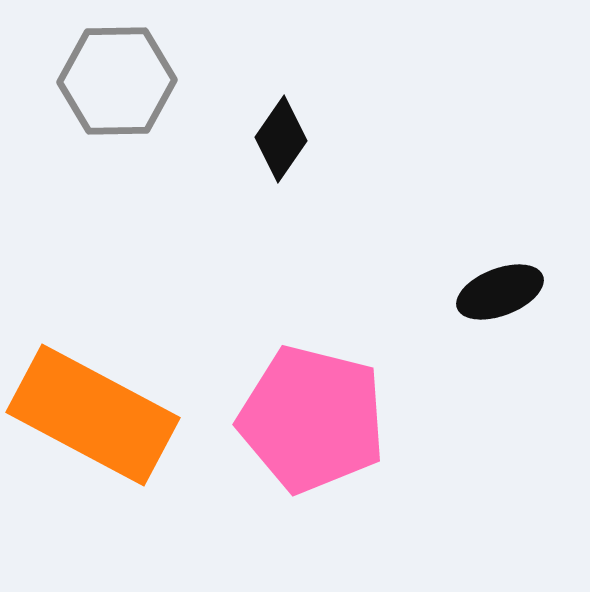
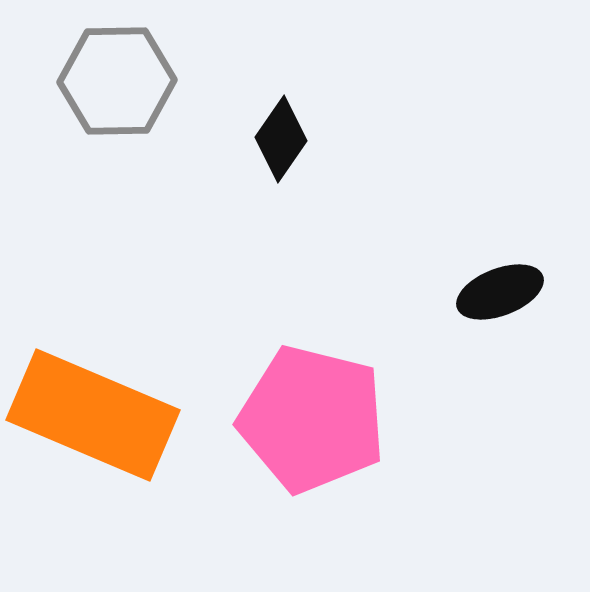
orange rectangle: rotated 5 degrees counterclockwise
